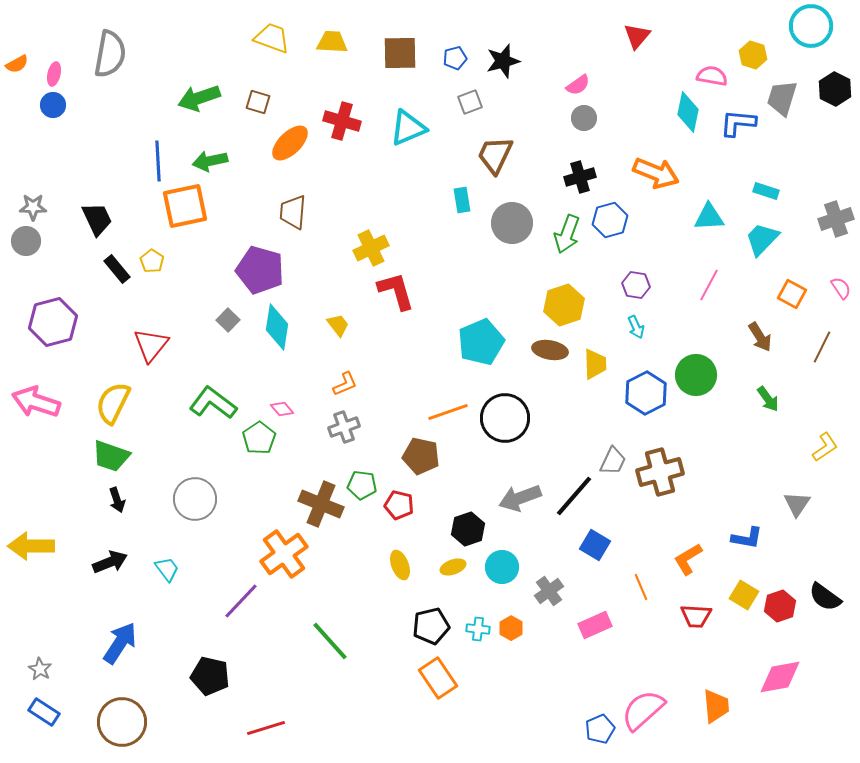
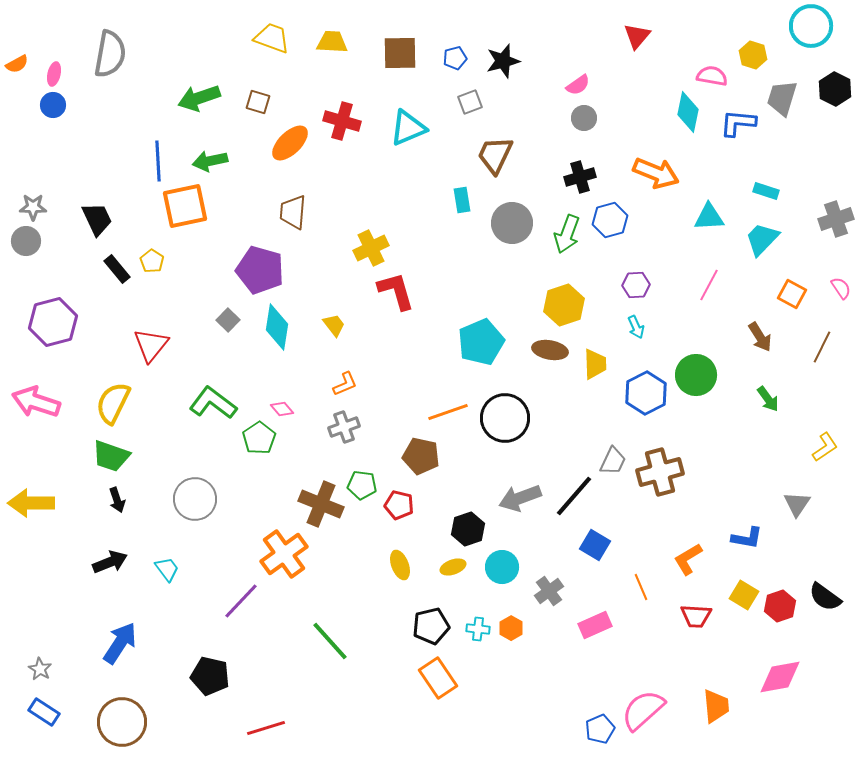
purple hexagon at (636, 285): rotated 12 degrees counterclockwise
yellow trapezoid at (338, 325): moved 4 px left
yellow arrow at (31, 546): moved 43 px up
